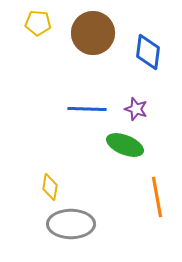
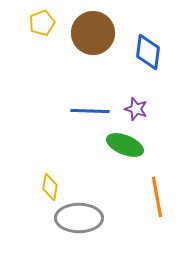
yellow pentagon: moved 4 px right; rotated 25 degrees counterclockwise
blue line: moved 3 px right, 2 px down
gray ellipse: moved 8 px right, 6 px up
